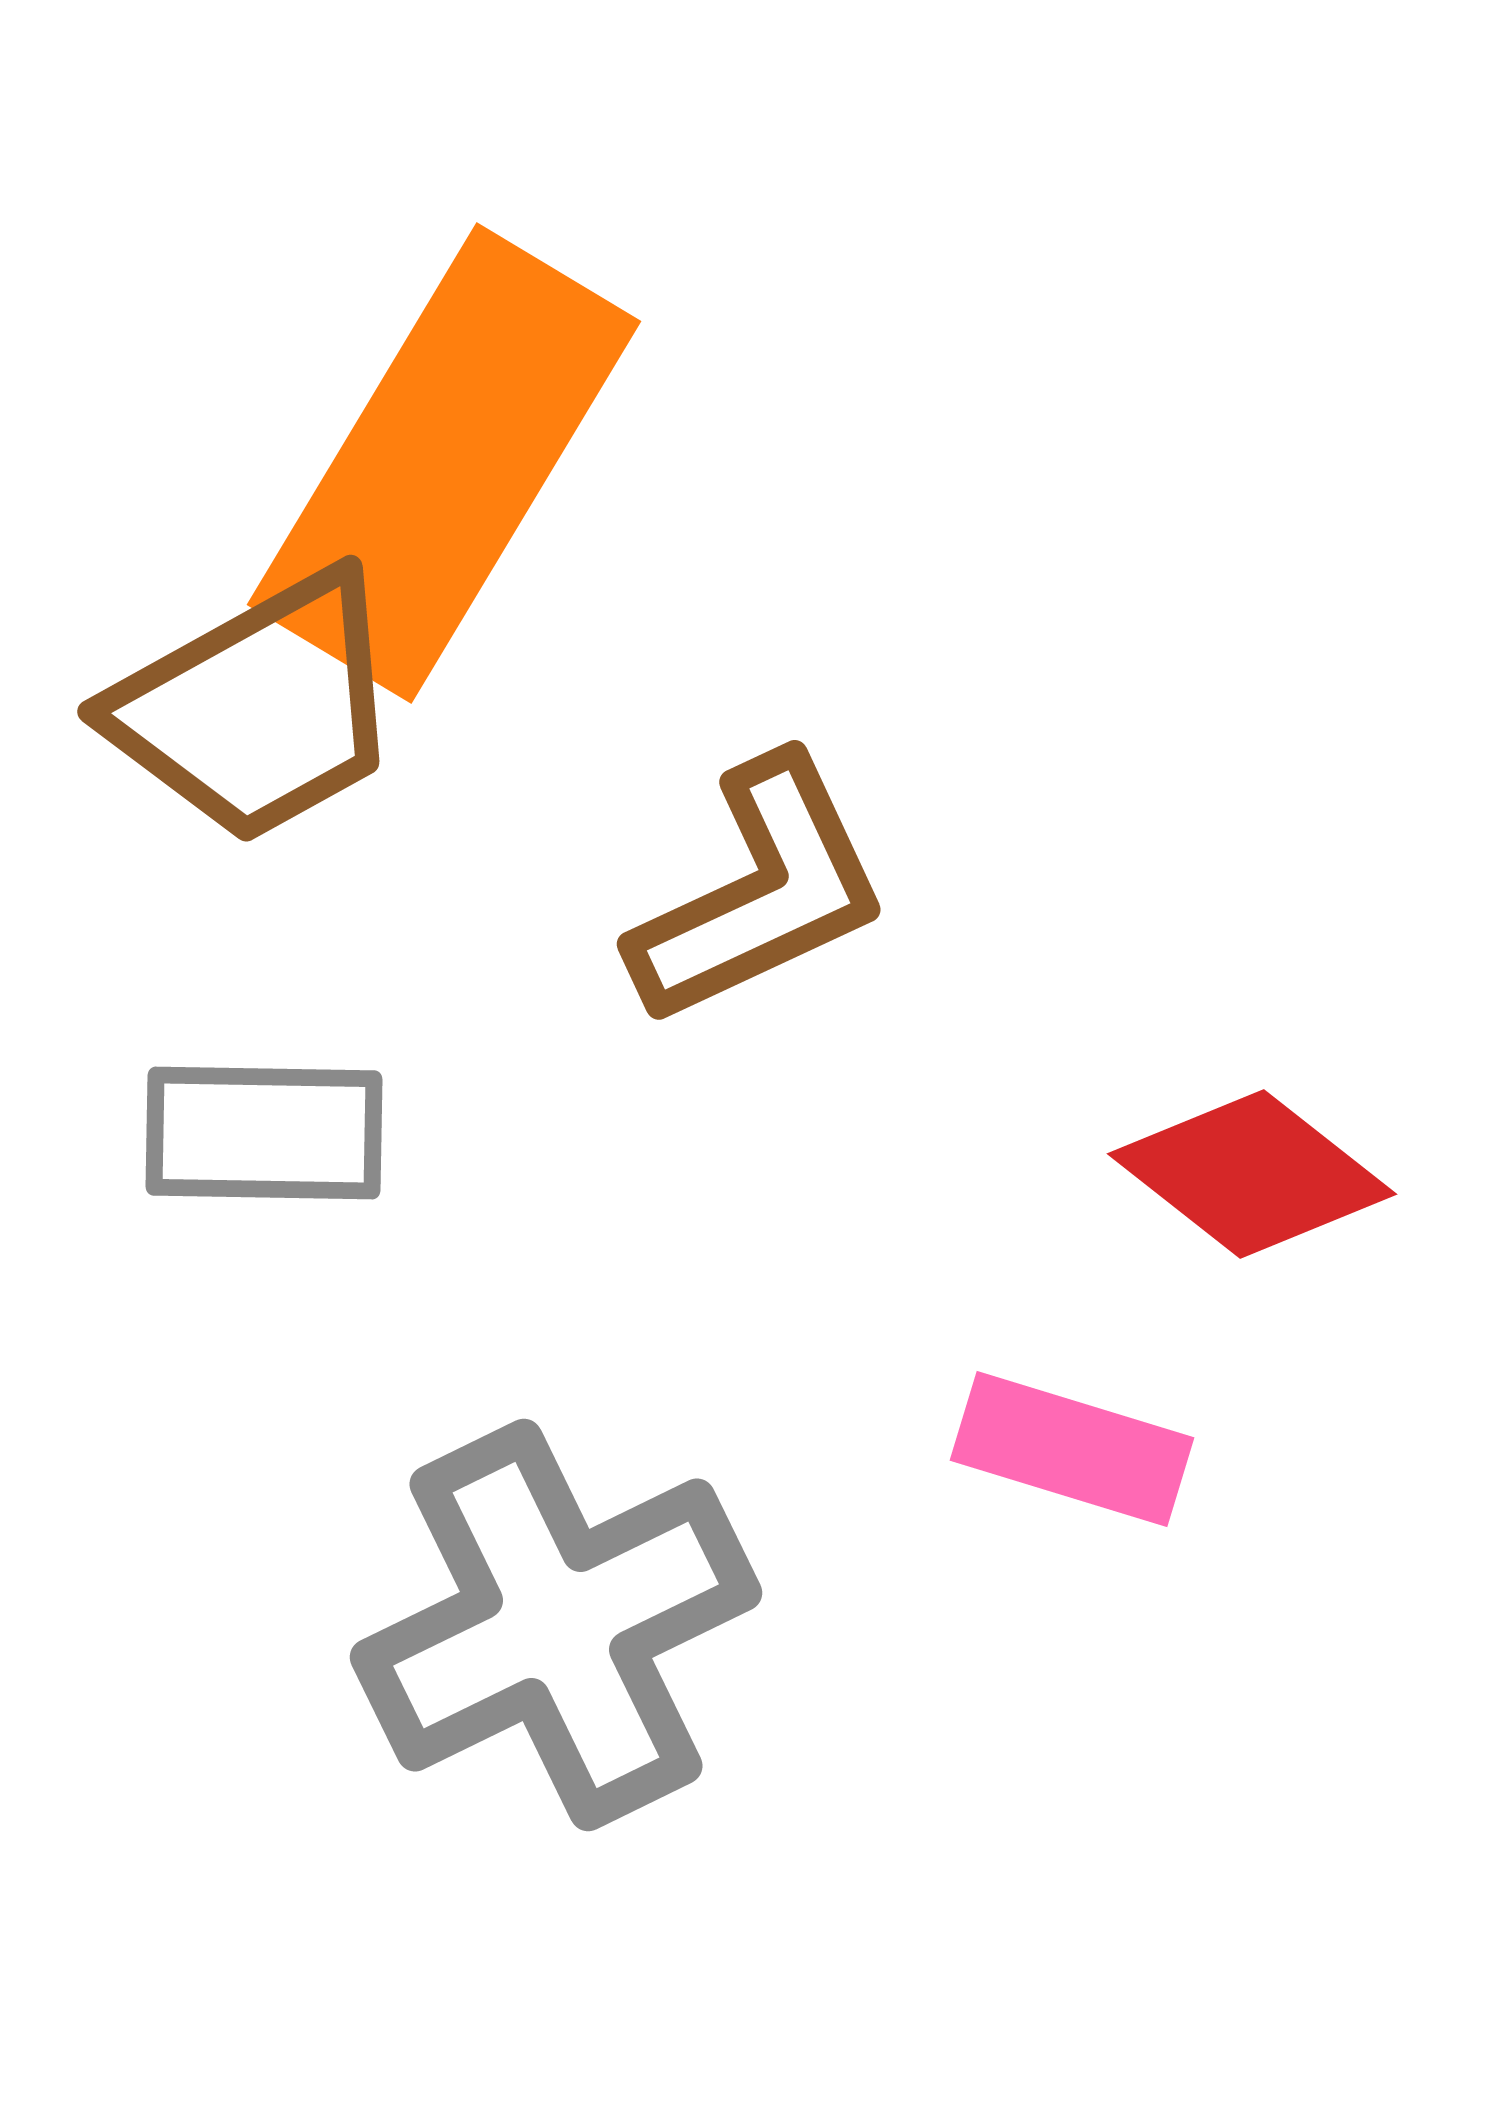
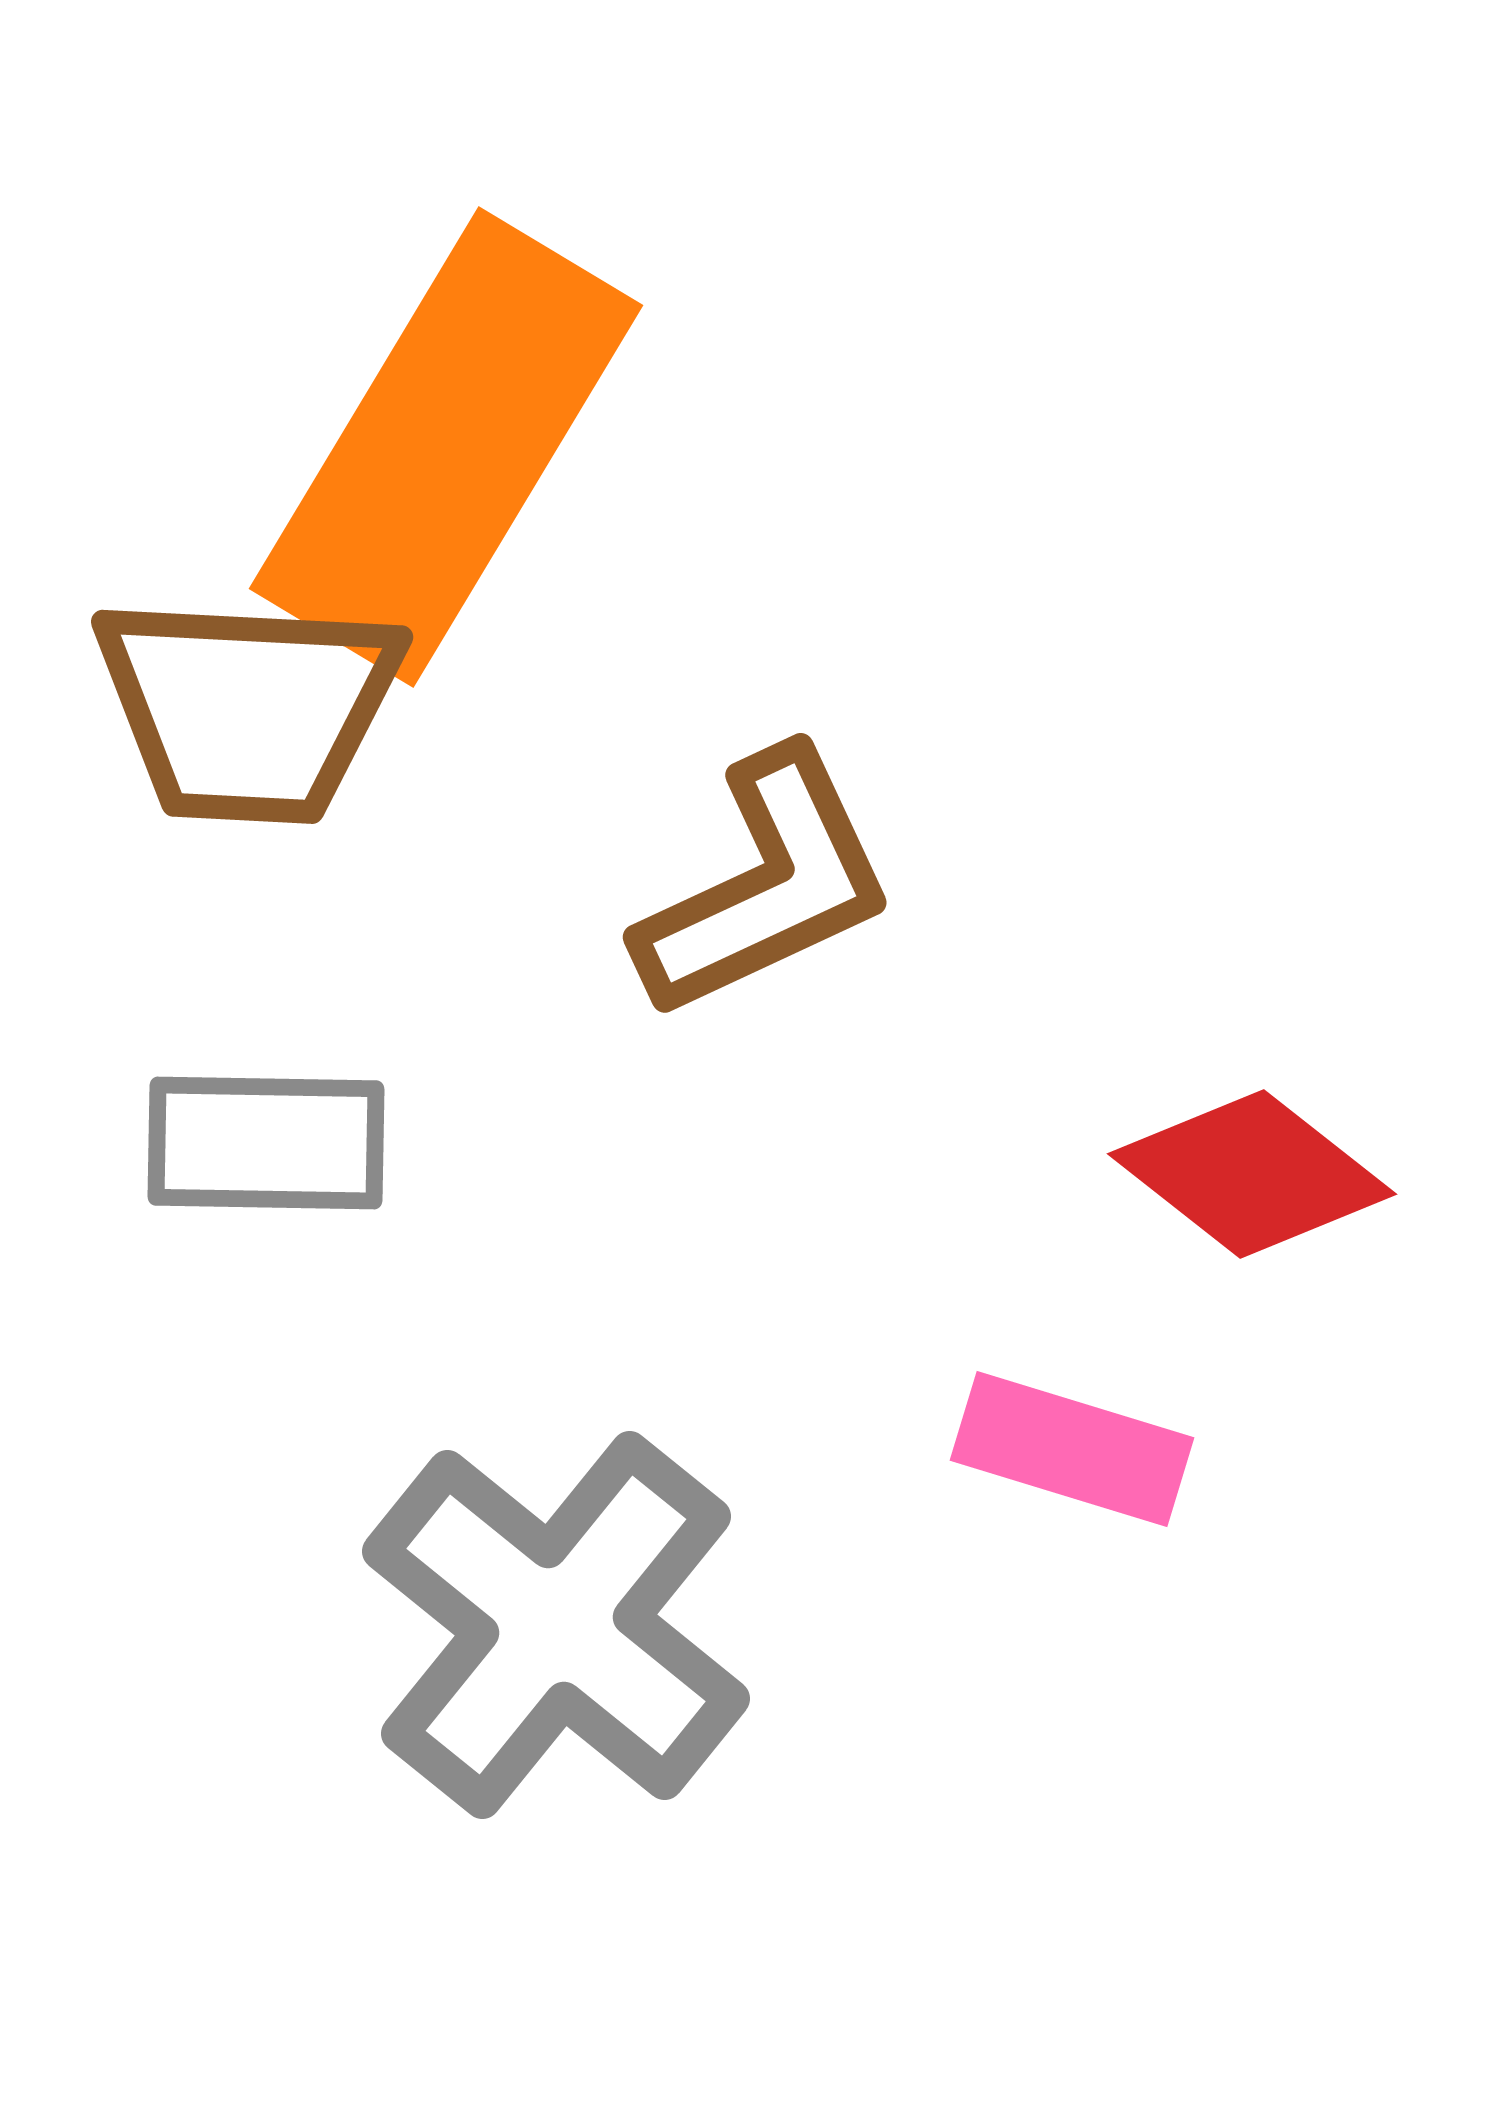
orange rectangle: moved 2 px right, 16 px up
brown trapezoid: moved 10 px left; rotated 32 degrees clockwise
brown L-shape: moved 6 px right, 7 px up
gray rectangle: moved 2 px right, 10 px down
gray cross: rotated 25 degrees counterclockwise
